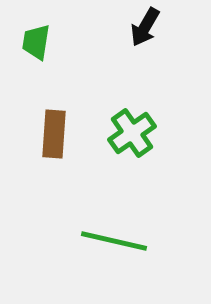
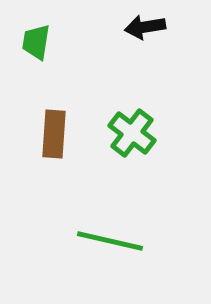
black arrow: rotated 51 degrees clockwise
green cross: rotated 18 degrees counterclockwise
green line: moved 4 px left
